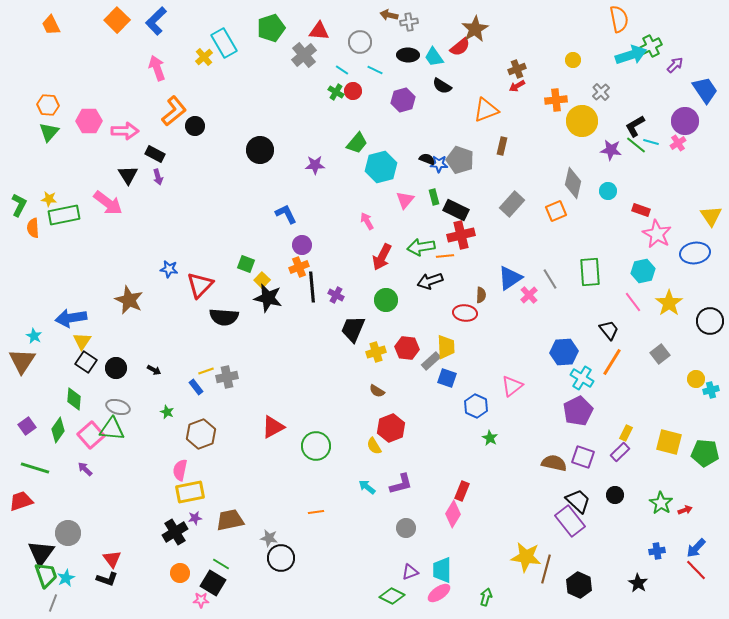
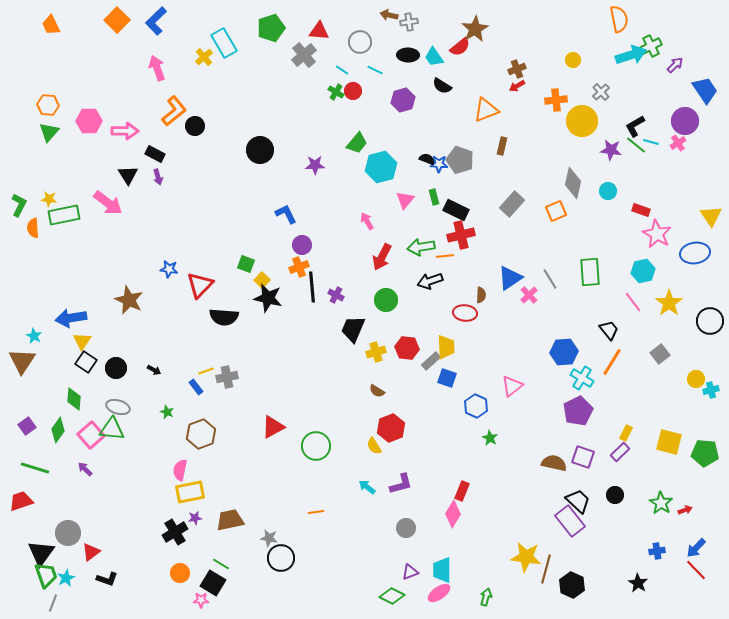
red triangle at (112, 559): moved 21 px left, 7 px up; rotated 30 degrees clockwise
black hexagon at (579, 585): moved 7 px left
